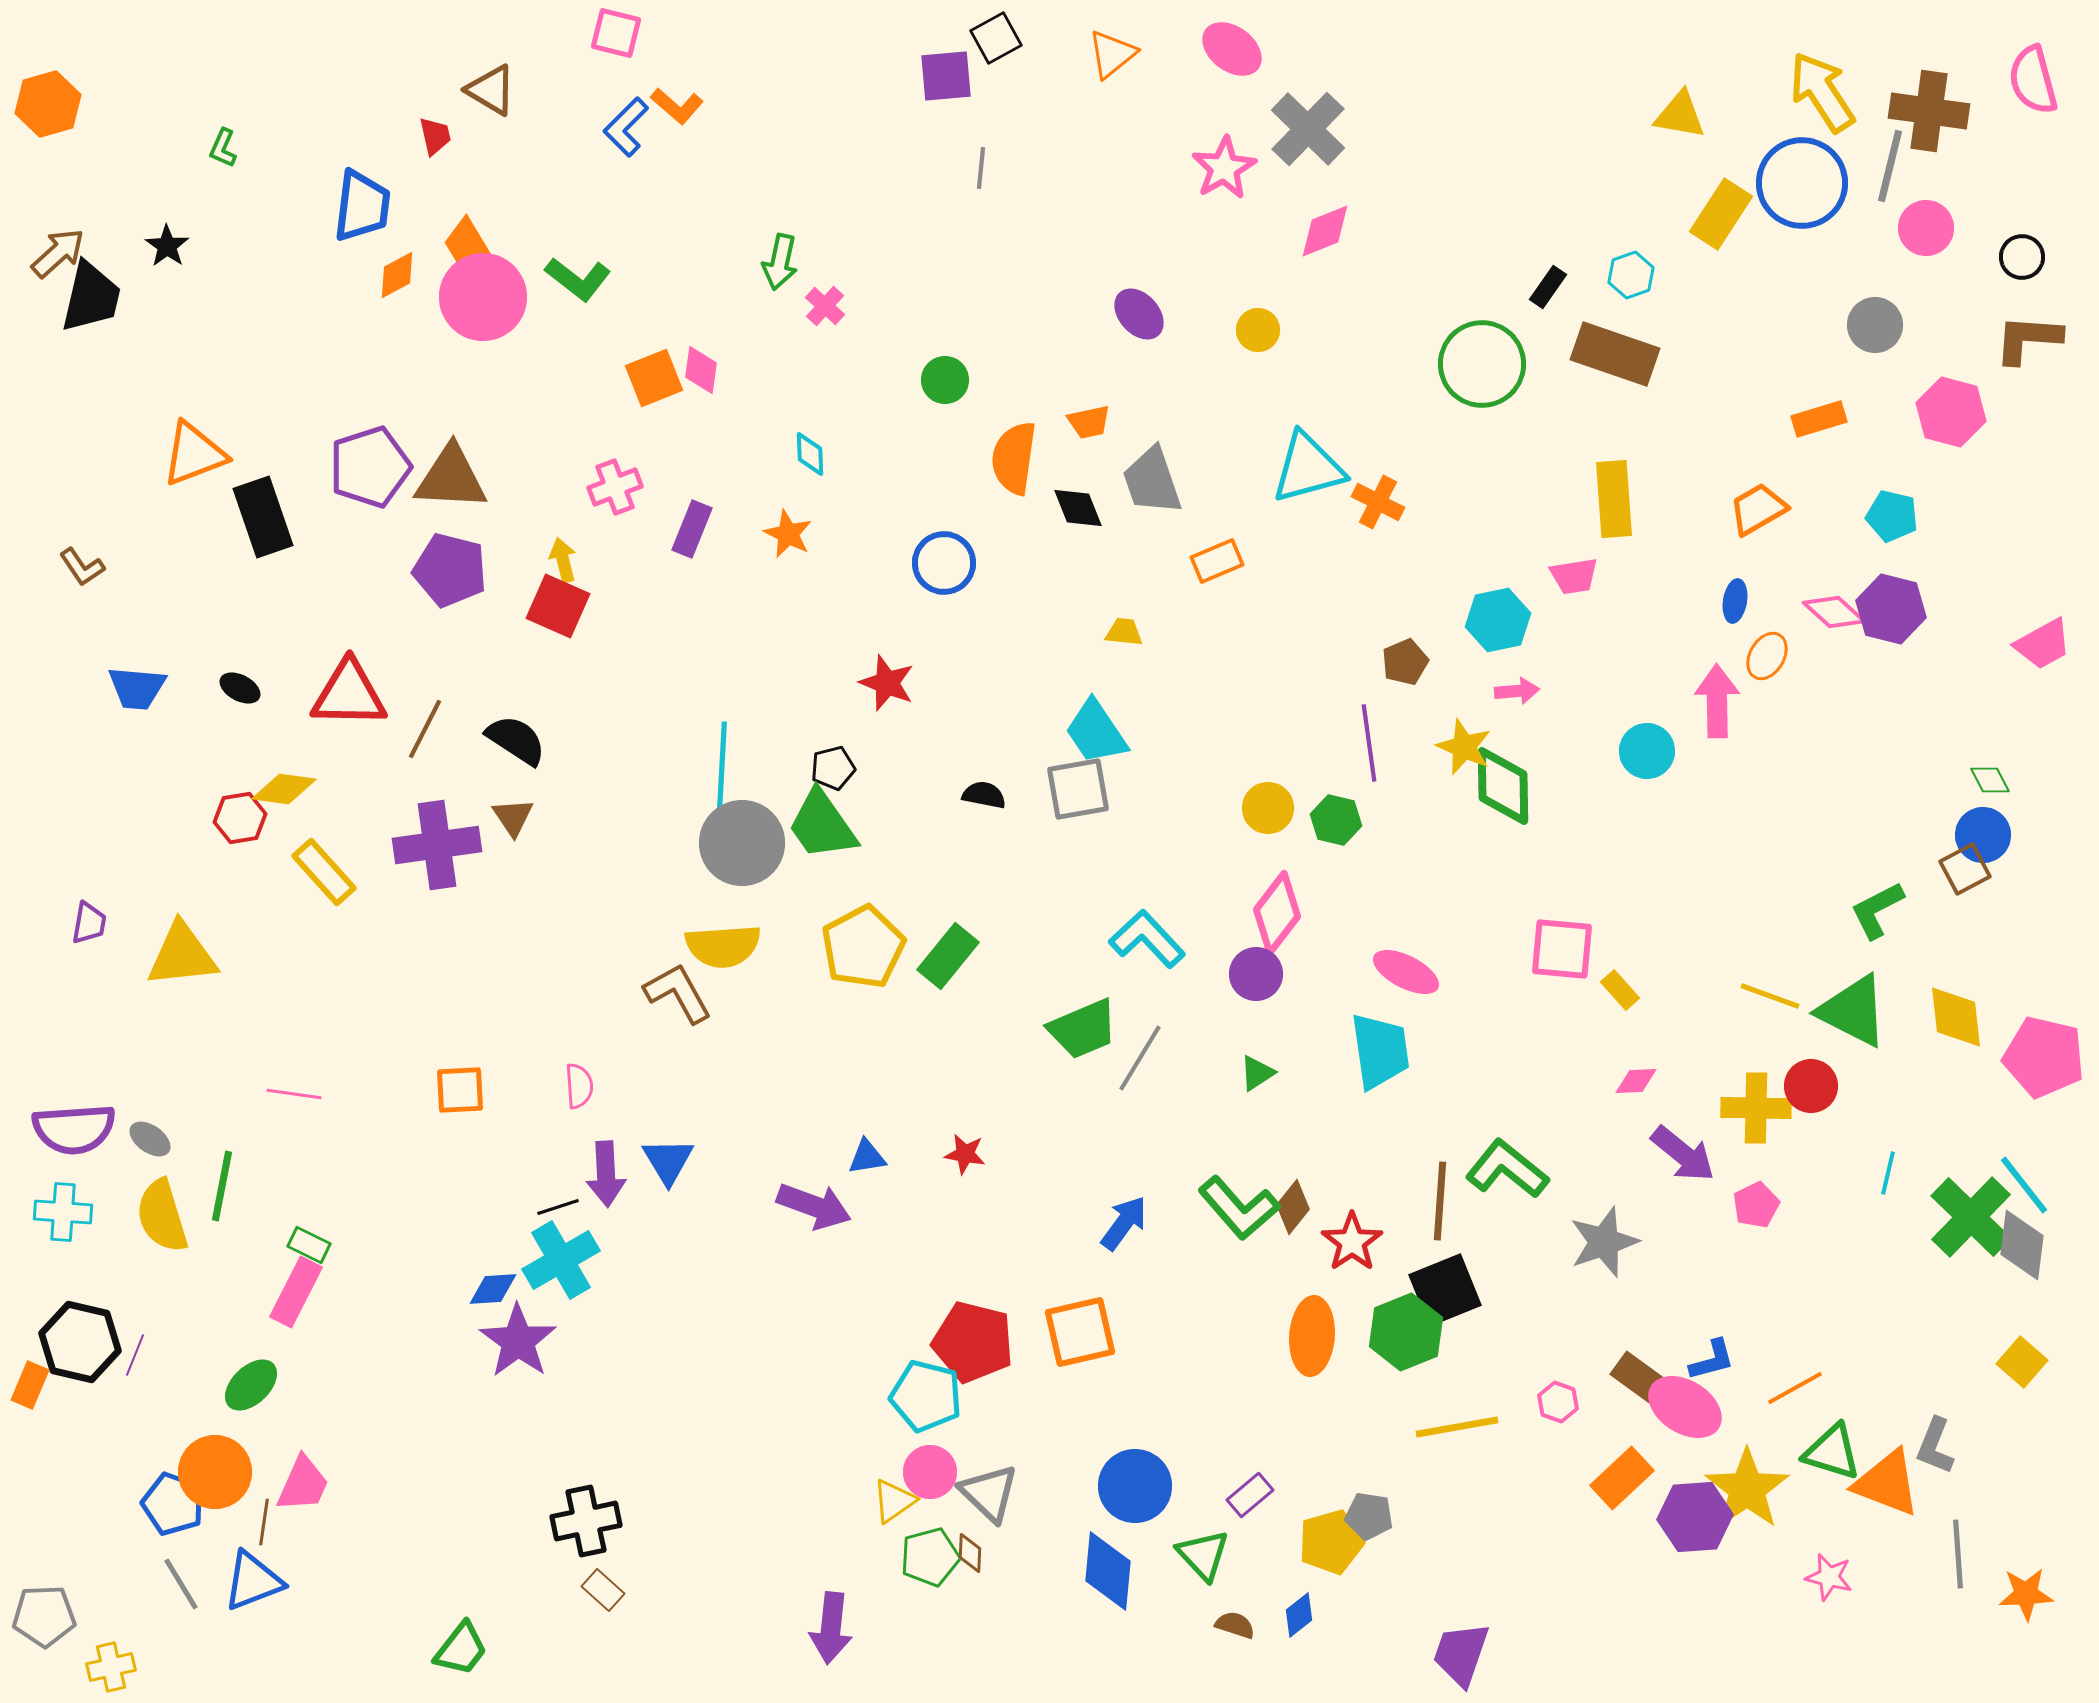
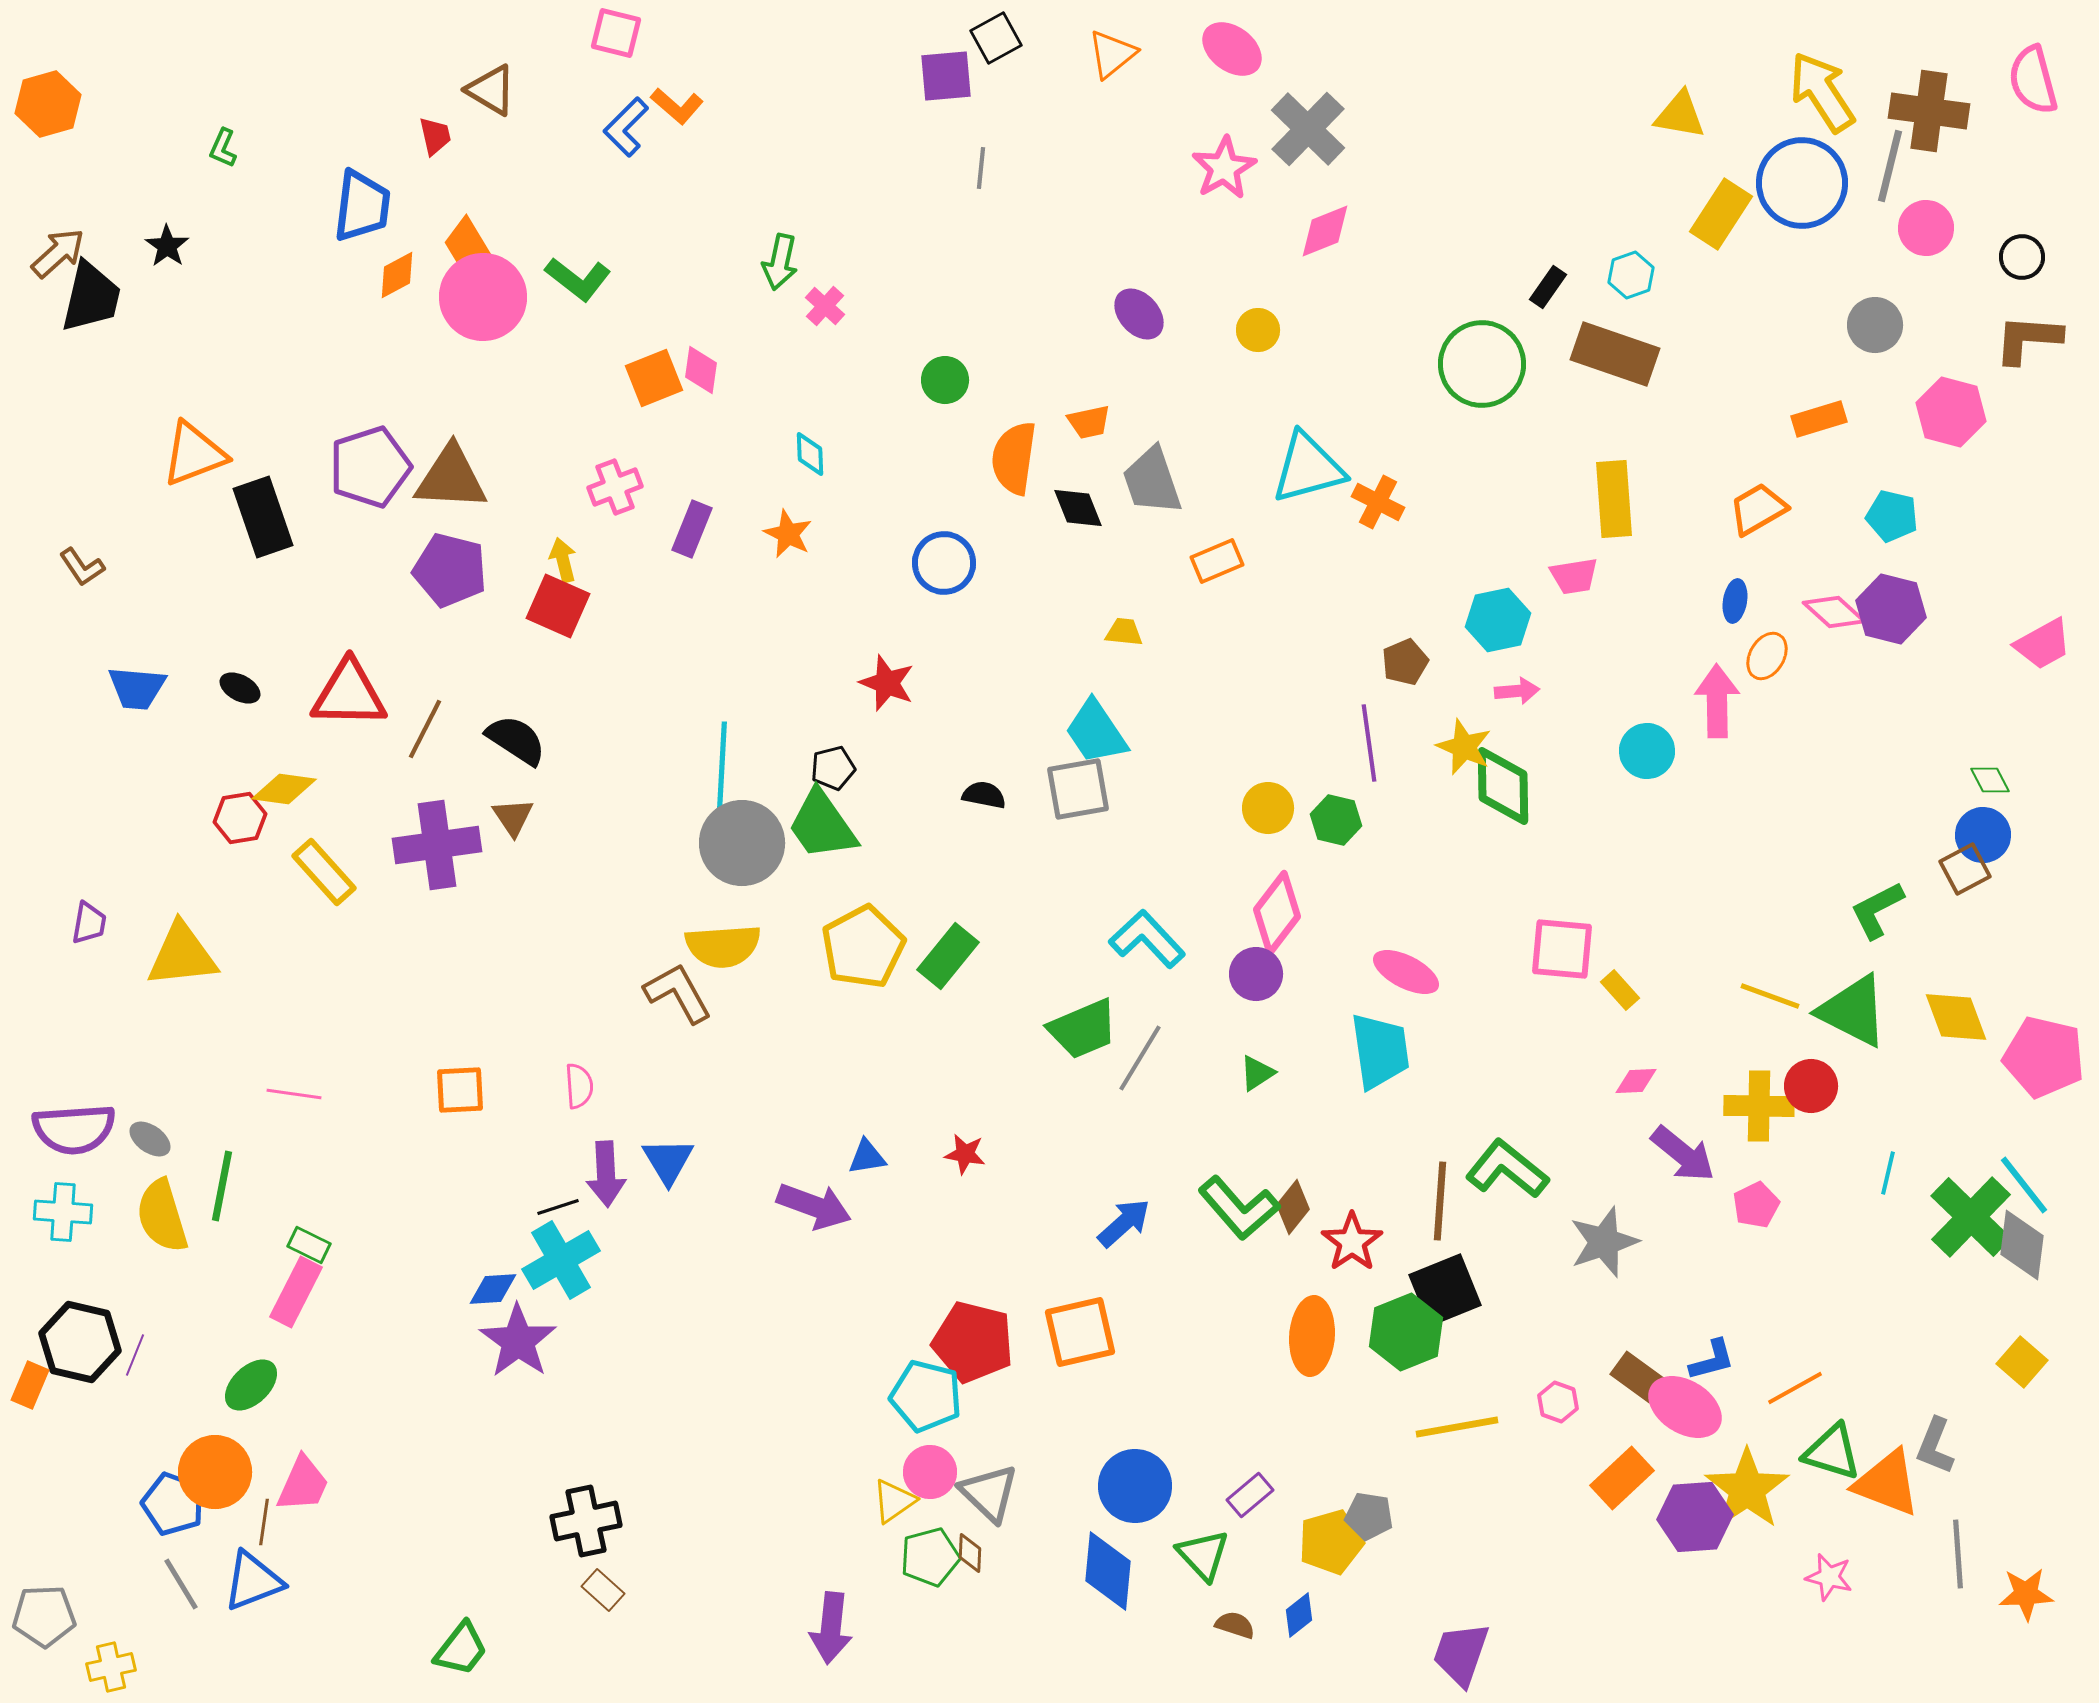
yellow diamond at (1956, 1017): rotated 14 degrees counterclockwise
yellow cross at (1756, 1108): moved 3 px right, 2 px up
blue arrow at (1124, 1223): rotated 12 degrees clockwise
